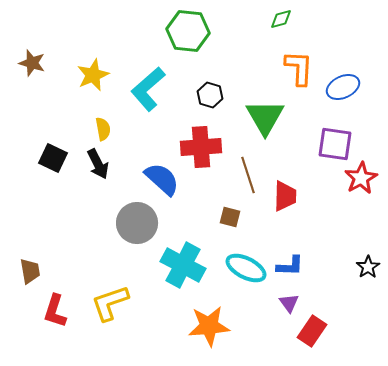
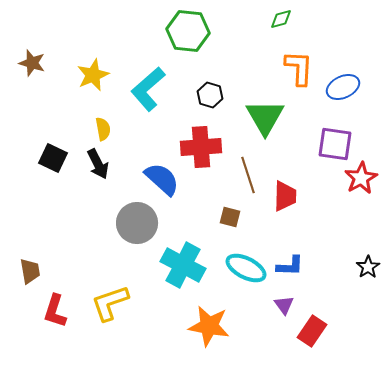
purple triangle: moved 5 px left, 2 px down
orange star: rotated 15 degrees clockwise
